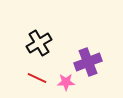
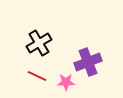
red line: moved 2 px up
